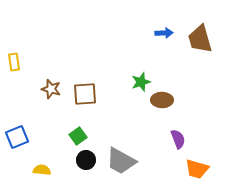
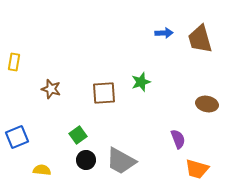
yellow rectangle: rotated 18 degrees clockwise
brown square: moved 19 px right, 1 px up
brown ellipse: moved 45 px right, 4 px down; rotated 10 degrees clockwise
green square: moved 1 px up
